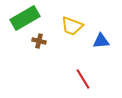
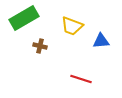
green rectangle: moved 1 px left
brown cross: moved 1 px right, 5 px down
red line: moved 2 px left; rotated 40 degrees counterclockwise
